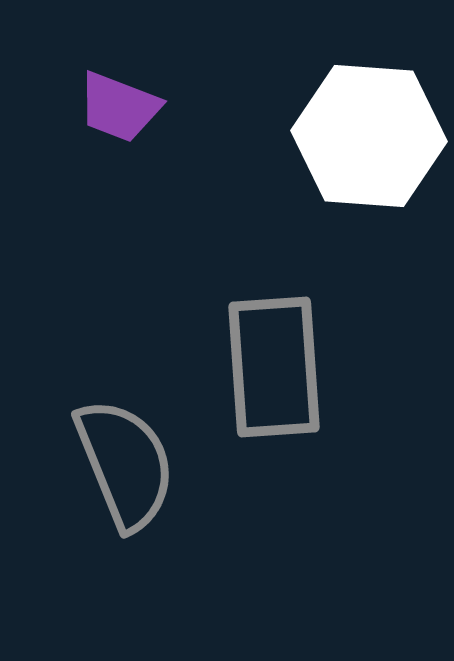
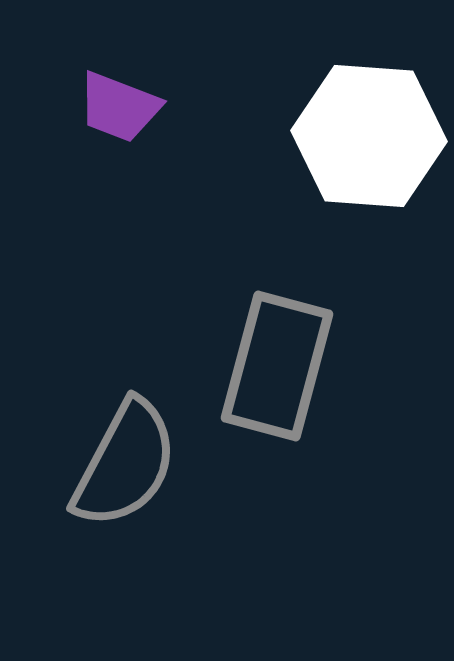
gray rectangle: moved 3 px right, 1 px up; rotated 19 degrees clockwise
gray semicircle: rotated 50 degrees clockwise
